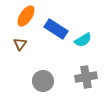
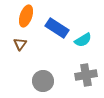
orange ellipse: rotated 15 degrees counterclockwise
blue rectangle: moved 1 px right, 1 px up
gray cross: moved 2 px up
